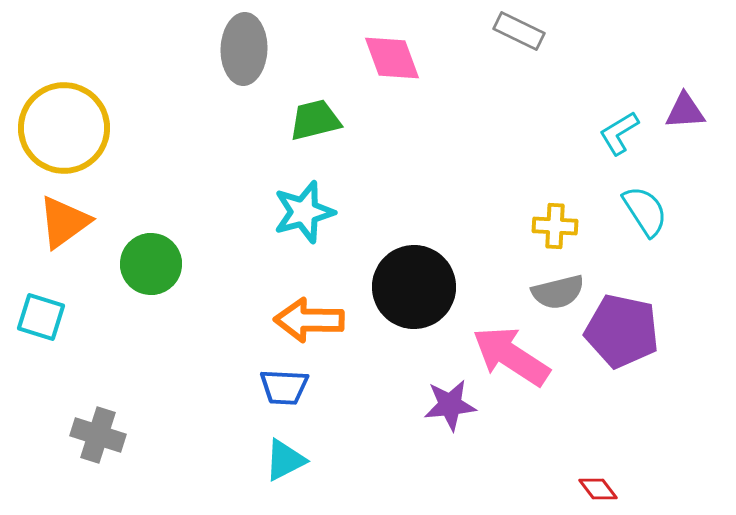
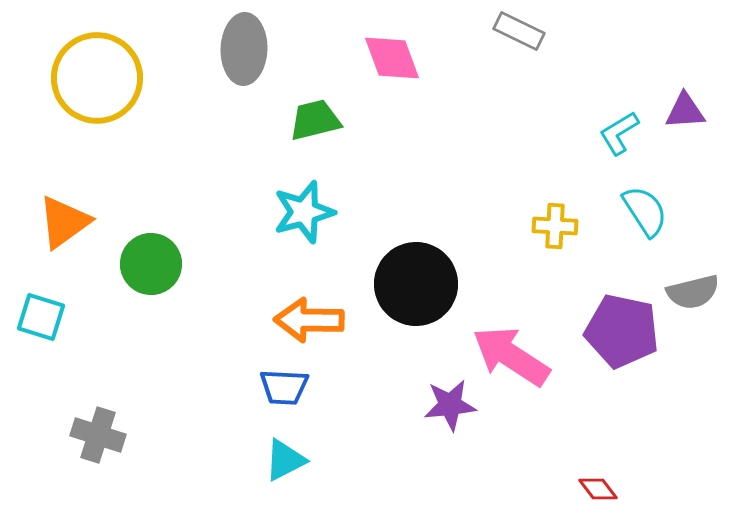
yellow circle: moved 33 px right, 50 px up
black circle: moved 2 px right, 3 px up
gray semicircle: moved 135 px right
